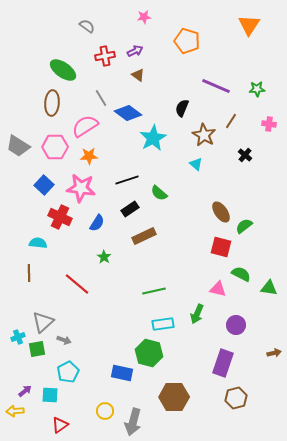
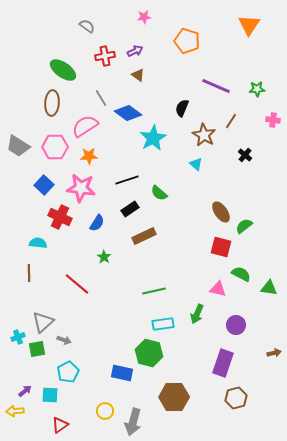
pink cross at (269, 124): moved 4 px right, 4 px up
